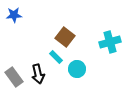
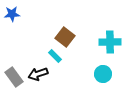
blue star: moved 2 px left, 1 px up
cyan cross: rotated 15 degrees clockwise
cyan rectangle: moved 1 px left, 1 px up
cyan circle: moved 26 px right, 5 px down
black arrow: rotated 84 degrees clockwise
